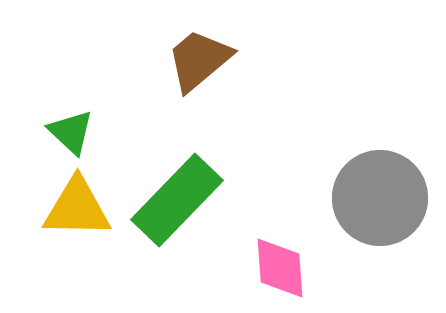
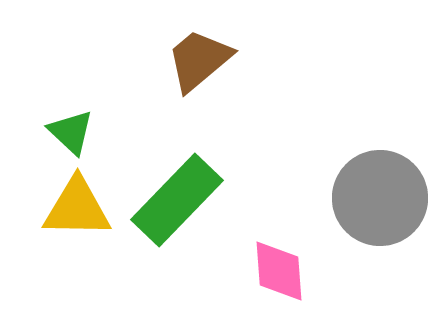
pink diamond: moved 1 px left, 3 px down
